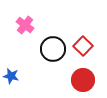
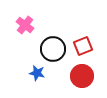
red square: rotated 24 degrees clockwise
blue star: moved 26 px right, 3 px up
red circle: moved 1 px left, 4 px up
